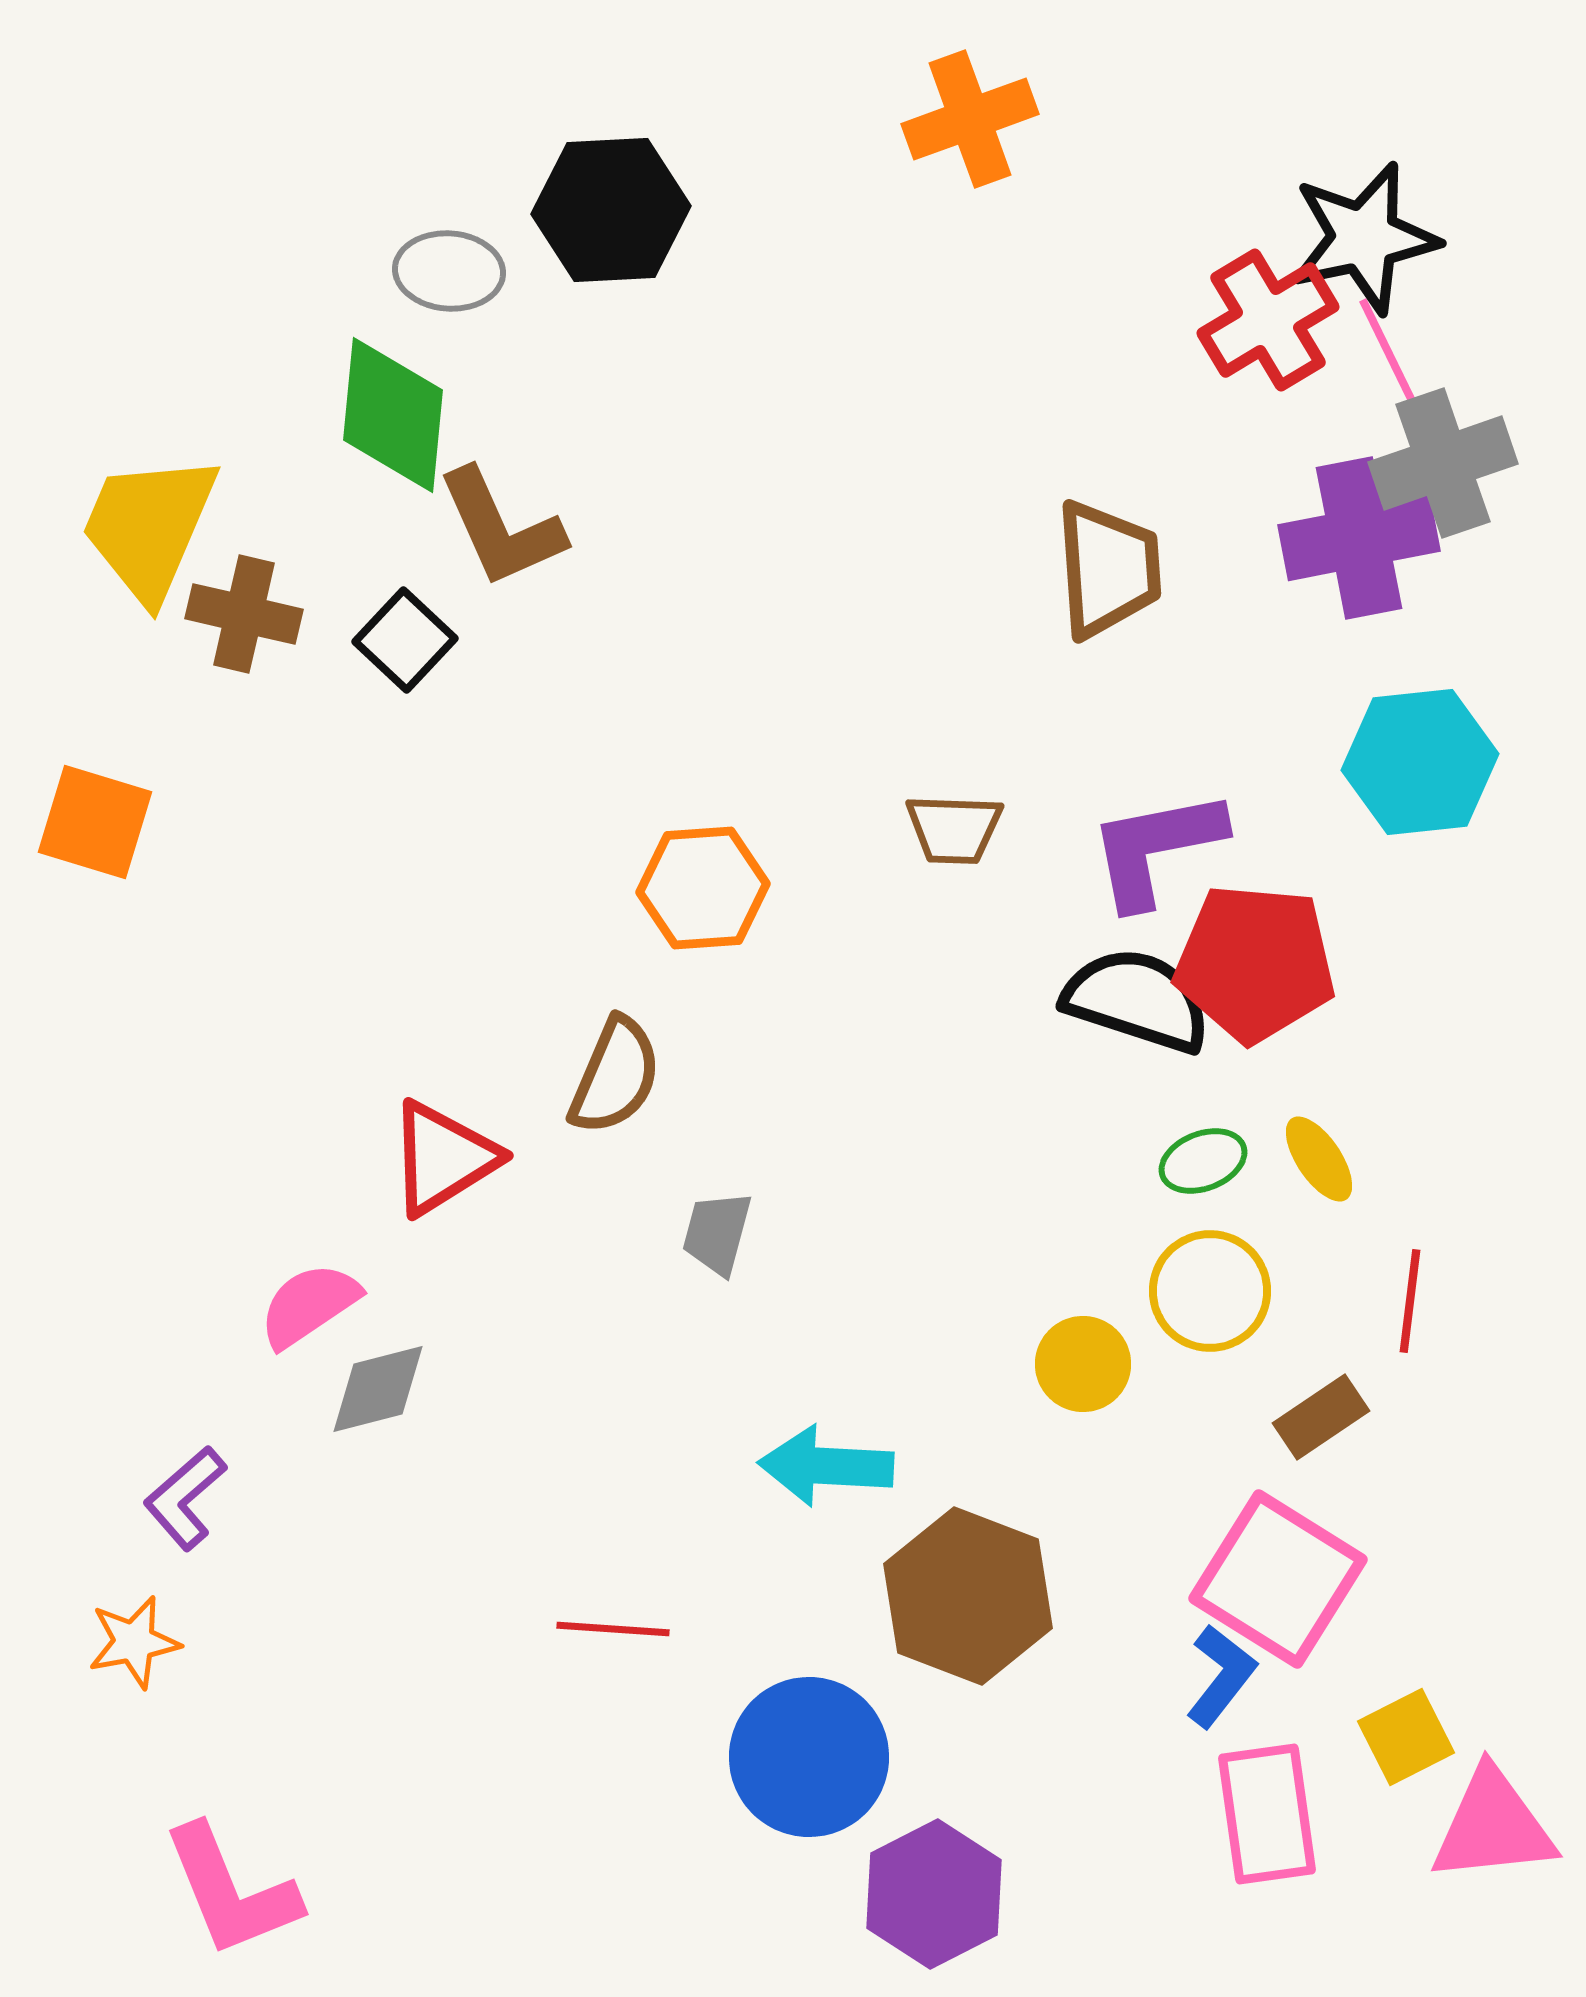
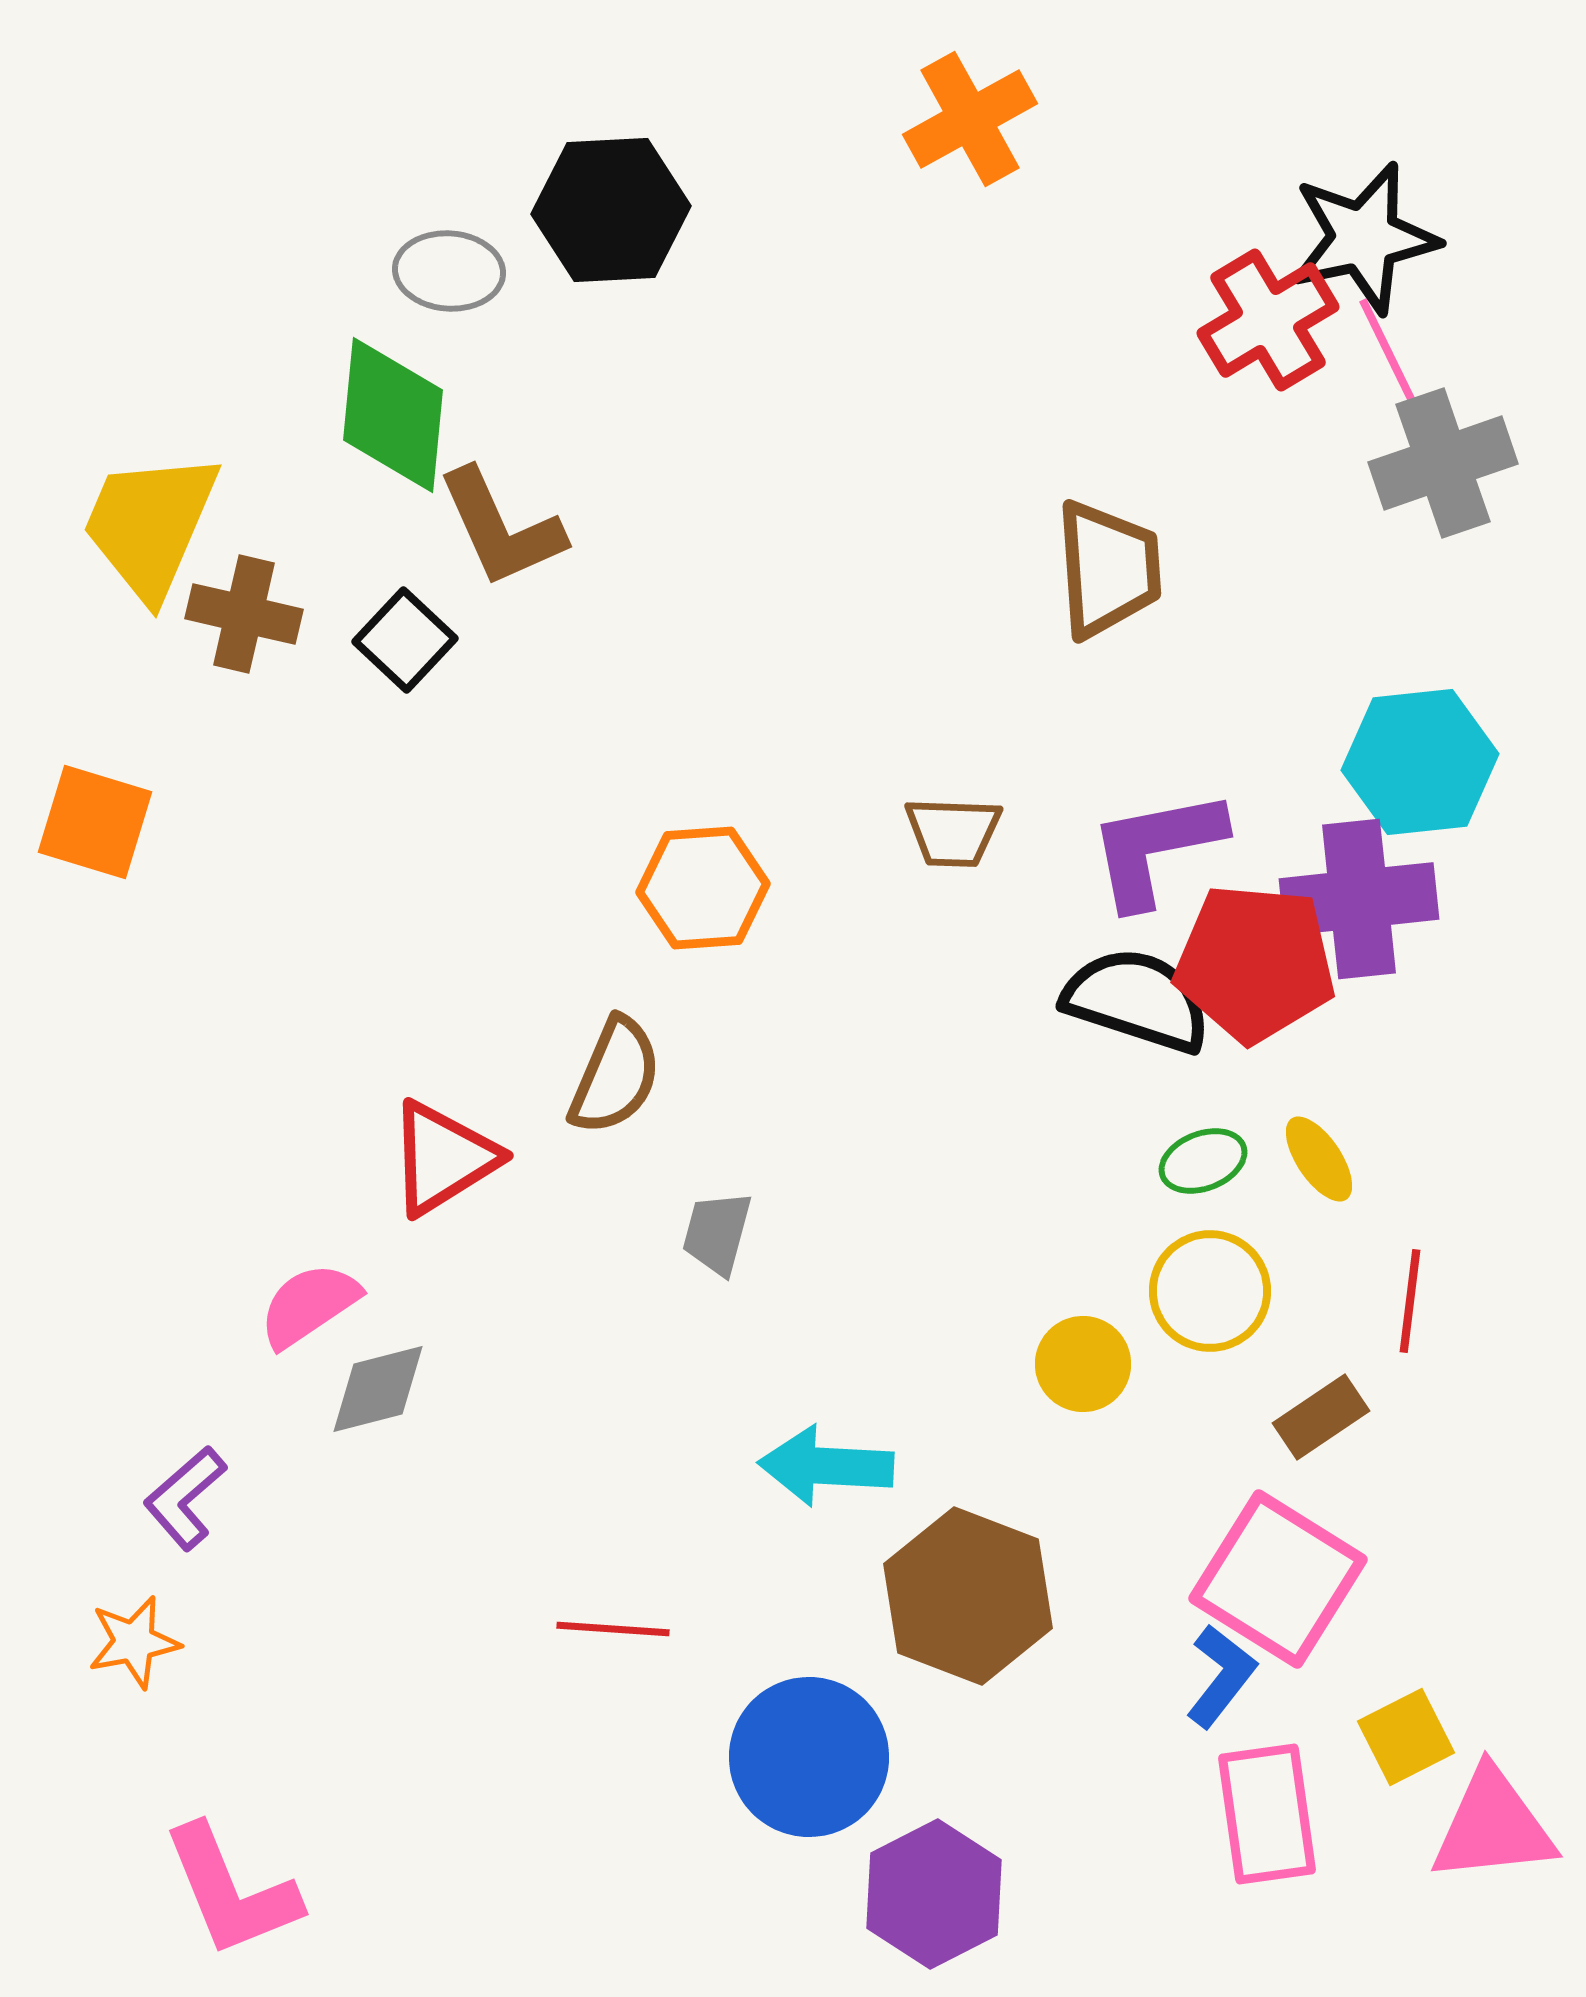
orange cross at (970, 119): rotated 9 degrees counterclockwise
yellow trapezoid at (149, 527): moved 1 px right, 2 px up
purple cross at (1359, 538): moved 361 px down; rotated 5 degrees clockwise
brown trapezoid at (954, 829): moved 1 px left, 3 px down
